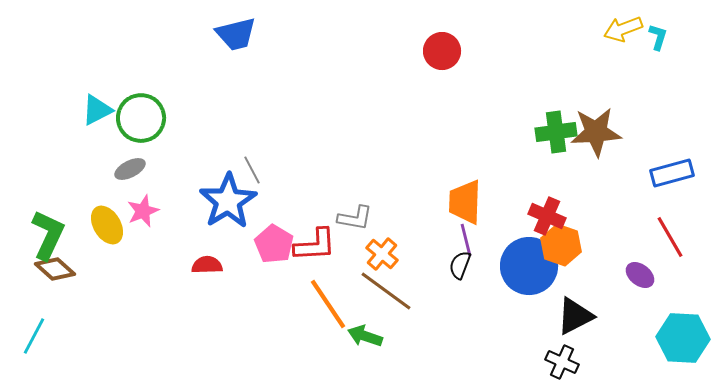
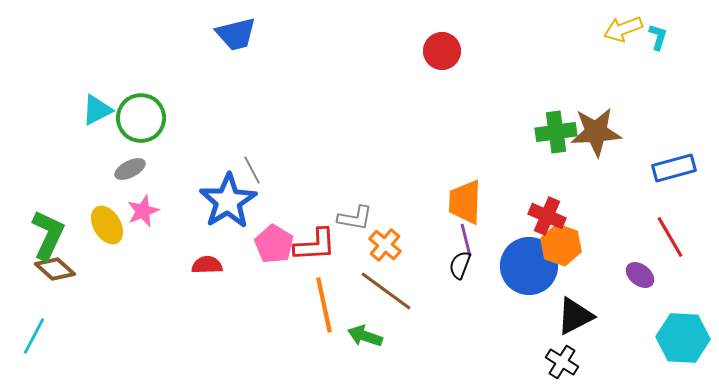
blue rectangle: moved 2 px right, 5 px up
orange cross: moved 3 px right, 9 px up
orange line: moved 4 px left, 1 px down; rotated 22 degrees clockwise
black cross: rotated 8 degrees clockwise
